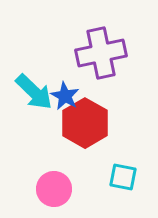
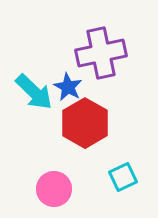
blue star: moved 3 px right, 9 px up
cyan square: rotated 36 degrees counterclockwise
